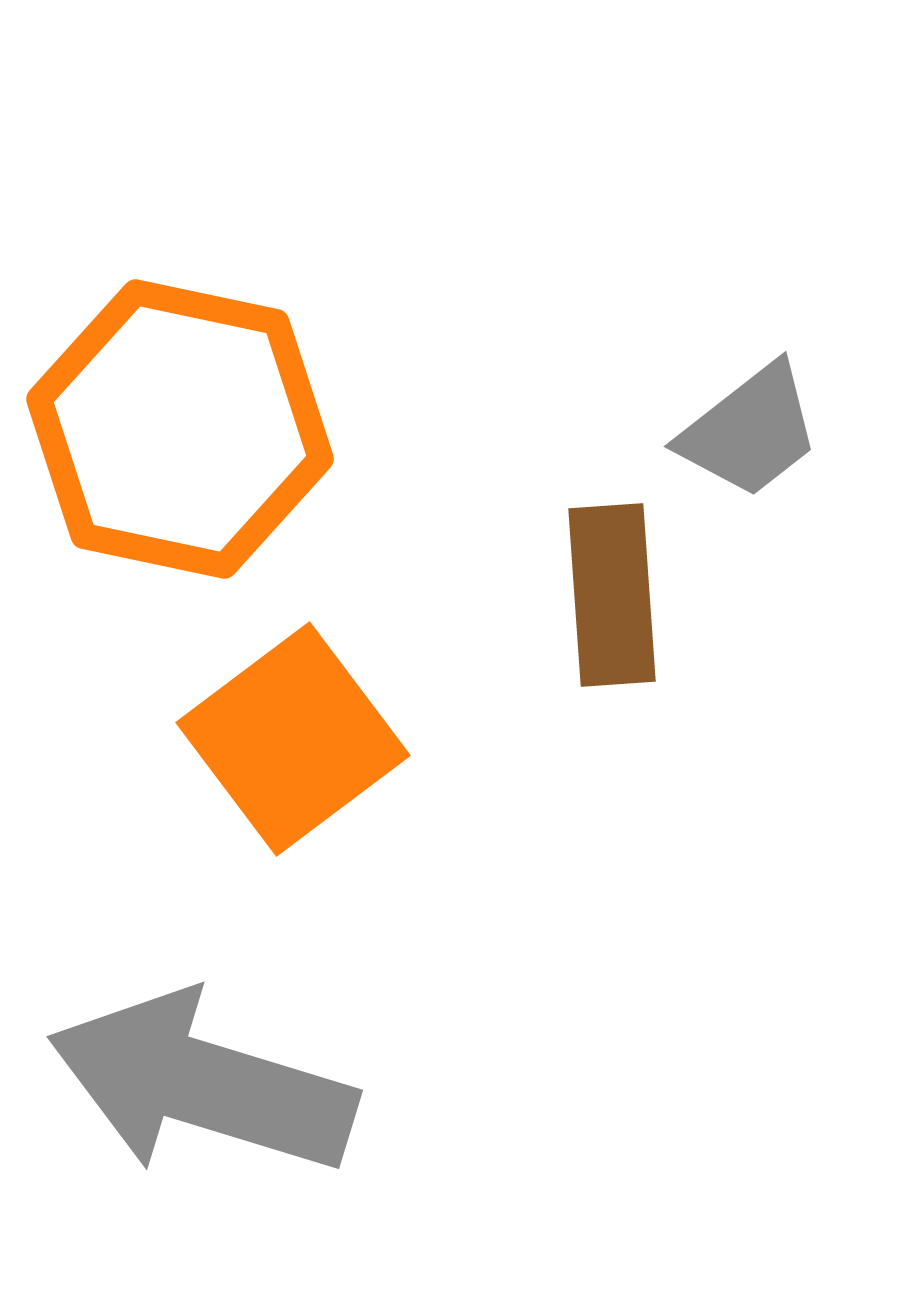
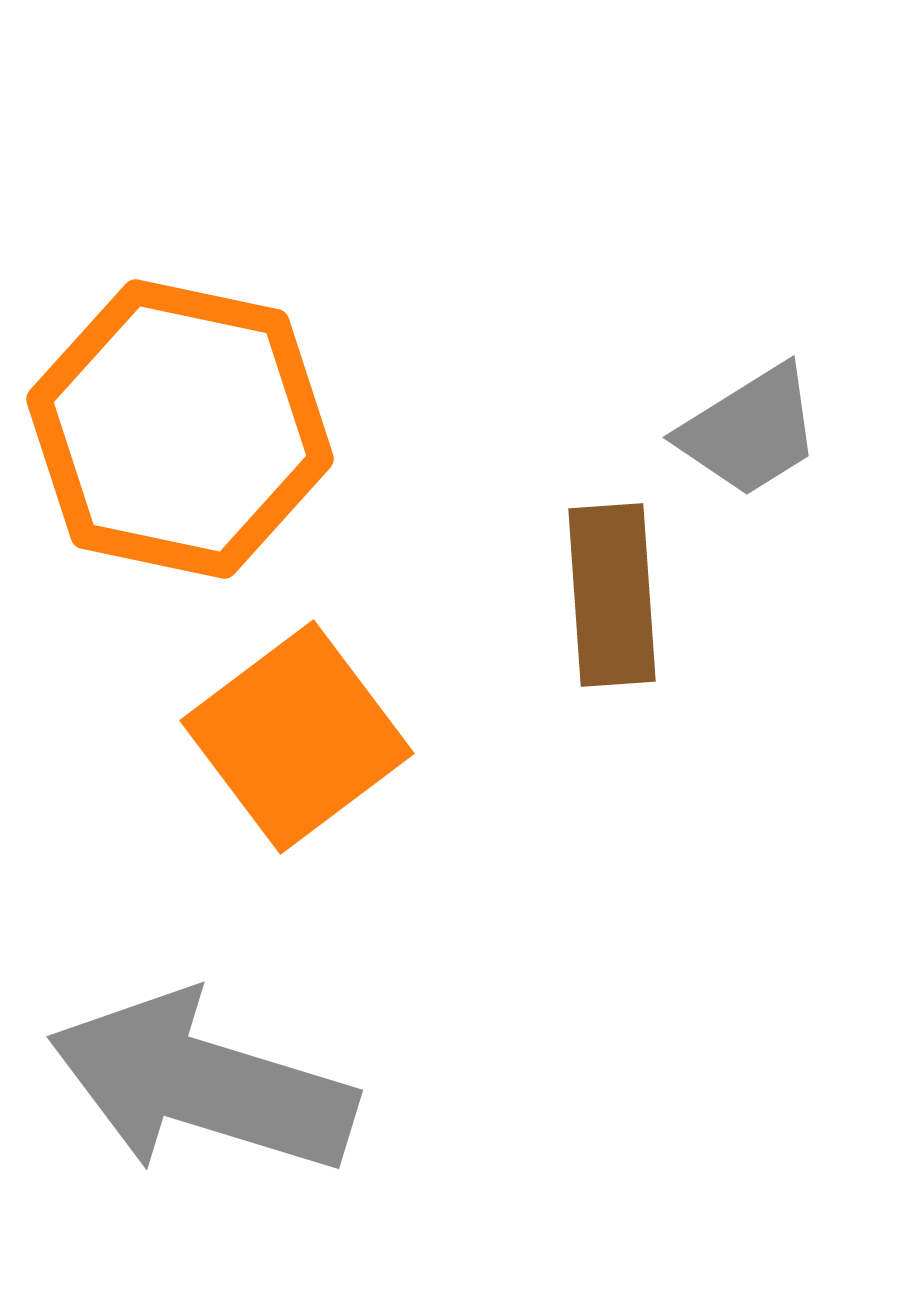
gray trapezoid: rotated 6 degrees clockwise
orange square: moved 4 px right, 2 px up
